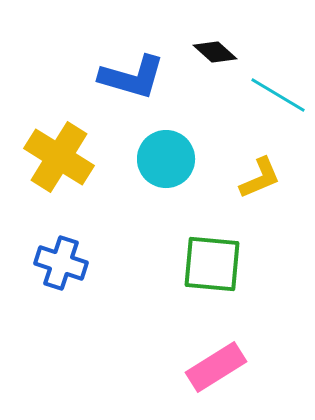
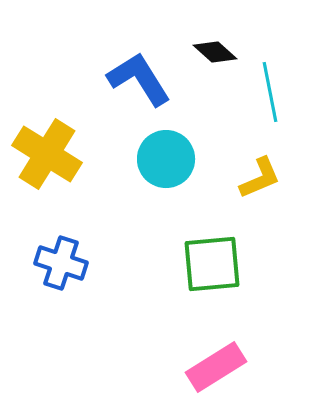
blue L-shape: moved 7 px right, 2 px down; rotated 138 degrees counterclockwise
cyan line: moved 8 px left, 3 px up; rotated 48 degrees clockwise
yellow cross: moved 12 px left, 3 px up
green square: rotated 10 degrees counterclockwise
